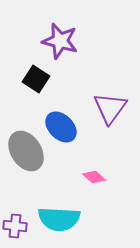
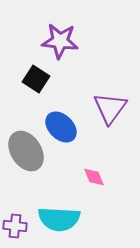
purple star: rotated 9 degrees counterclockwise
pink diamond: rotated 25 degrees clockwise
